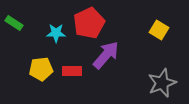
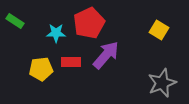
green rectangle: moved 1 px right, 2 px up
red rectangle: moved 1 px left, 9 px up
